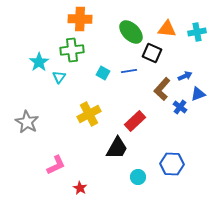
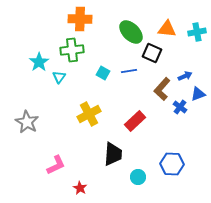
black trapezoid: moved 4 px left, 6 px down; rotated 25 degrees counterclockwise
